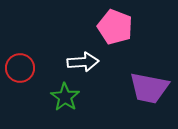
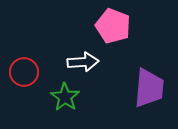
pink pentagon: moved 2 px left, 1 px up
red circle: moved 4 px right, 4 px down
purple trapezoid: rotated 96 degrees counterclockwise
